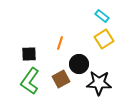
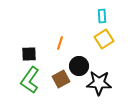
cyan rectangle: rotated 48 degrees clockwise
black circle: moved 2 px down
green L-shape: moved 1 px up
